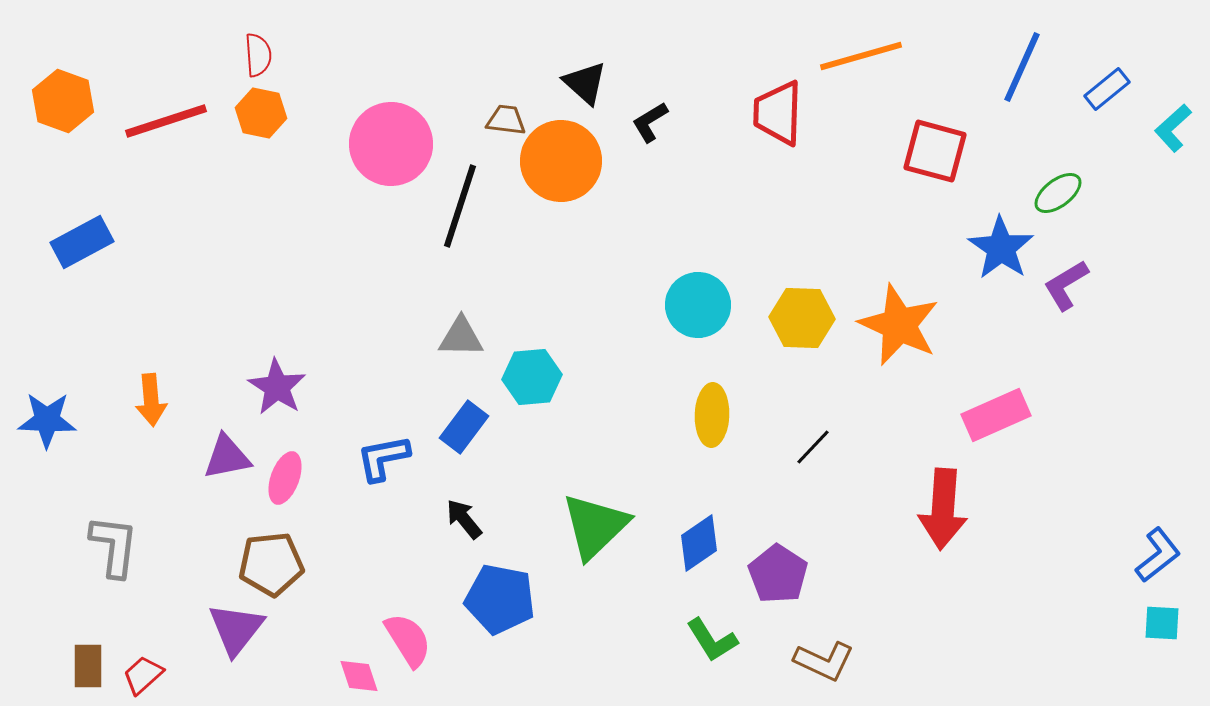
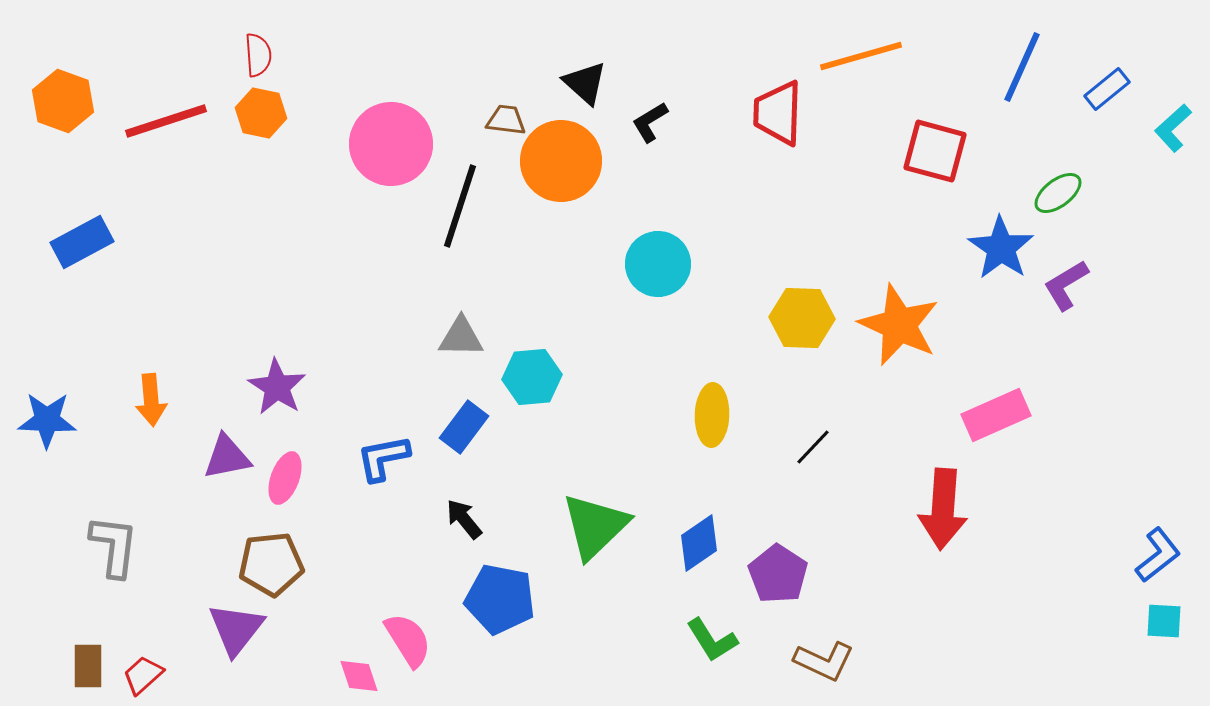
cyan circle at (698, 305): moved 40 px left, 41 px up
cyan square at (1162, 623): moved 2 px right, 2 px up
